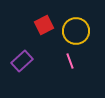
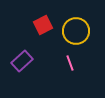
red square: moved 1 px left
pink line: moved 2 px down
